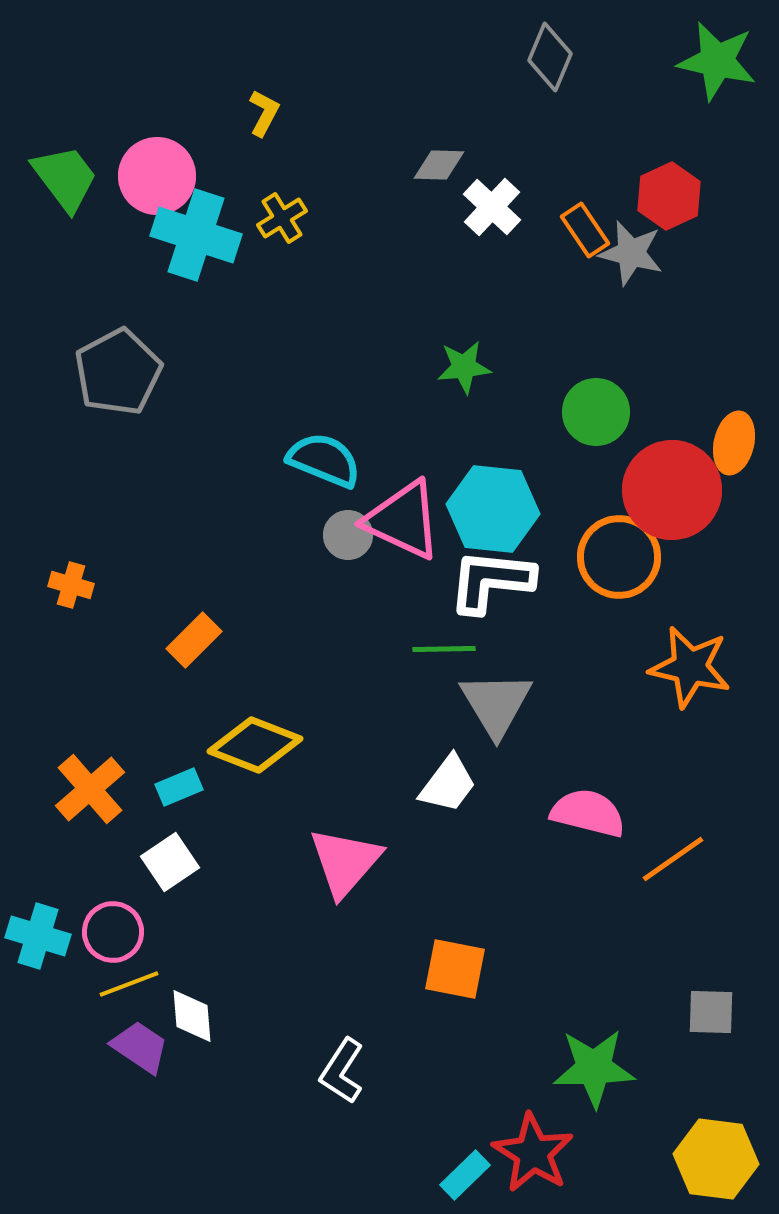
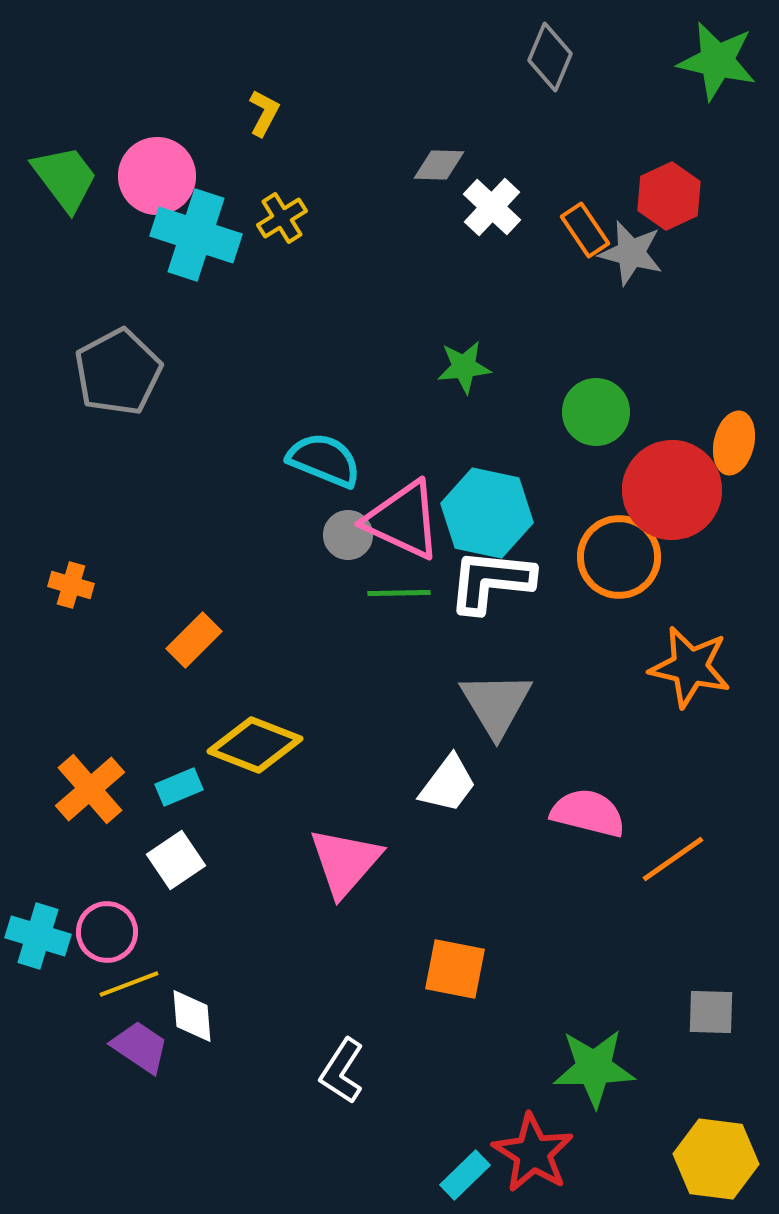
cyan hexagon at (493, 509): moved 6 px left, 4 px down; rotated 6 degrees clockwise
green line at (444, 649): moved 45 px left, 56 px up
white square at (170, 862): moved 6 px right, 2 px up
pink circle at (113, 932): moved 6 px left
